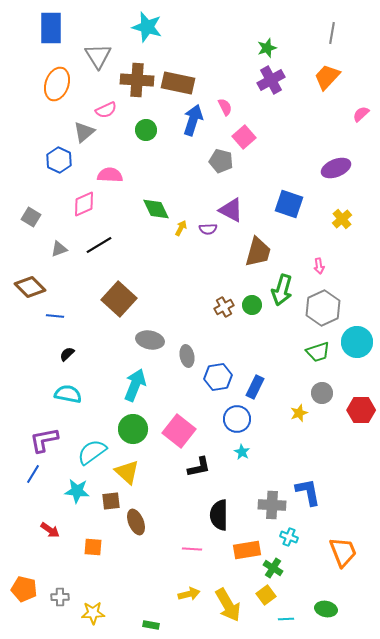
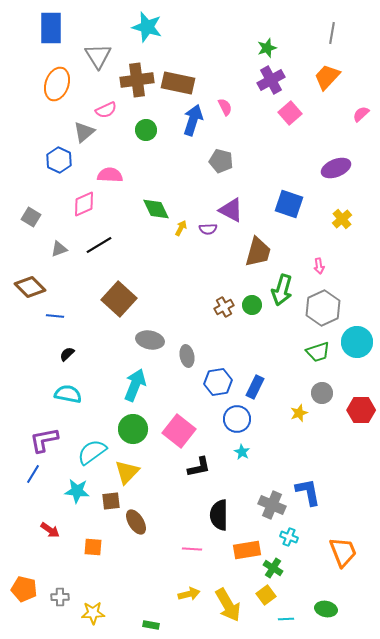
brown cross at (137, 80): rotated 12 degrees counterclockwise
pink square at (244, 137): moved 46 px right, 24 px up
blue hexagon at (218, 377): moved 5 px down
yellow triangle at (127, 472): rotated 32 degrees clockwise
gray cross at (272, 505): rotated 20 degrees clockwise
brown ellipse at (136, 522): rotated 10 degrees counterclockwise
